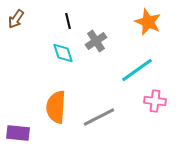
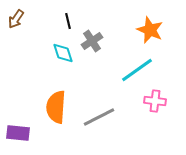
orange star: moved 2 px right, 8 px down
gray cross: moved 4 px left
